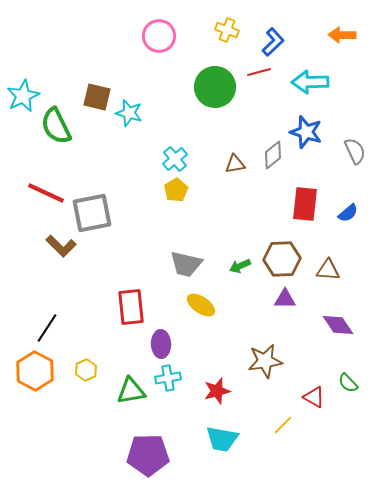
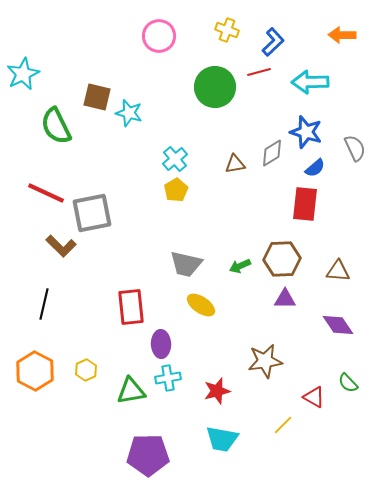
cyan star at (23, 96): moved 22 px up
gray semicircle at (355, 151): moved 3 px up
gray diamond at (273, 155): moved 1 px left, 2 px up; rotated 8 degrees clockwise
blue semicircle at (348, 213): moved 33 px left, 45 px up
brown triangle at (328, 270): moved 10 px right, 1 px down
black line at (47, 328): moved 3 px left, 24 px up; rotated 20 degrees counterclockwise
